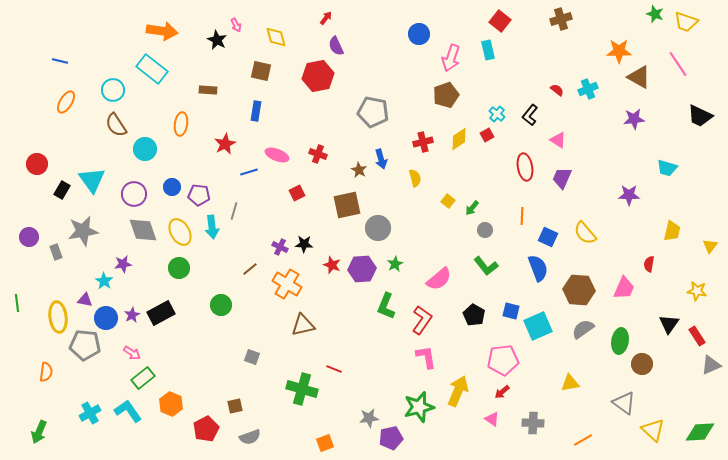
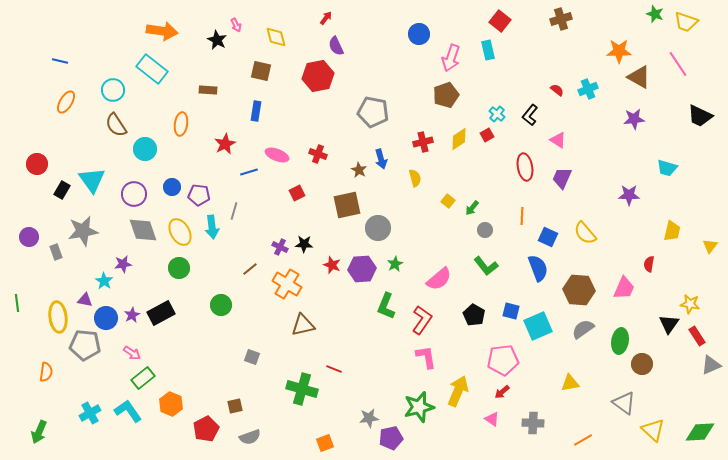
yellow star at (697, 291): moved 7 px left, 13 px down
